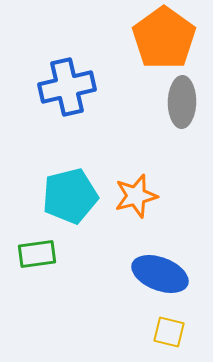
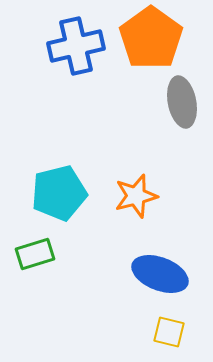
orange pentagon: moved 13 px left
blue cross: moved 9 px right, 41 px up
gray ellipse: rotated 12 degrees counterclockwise
cyan pentagon: moved 11 px left, 3 px up
green rectangle: moved 2 px left; rotated 9 degrees counterclockwise
